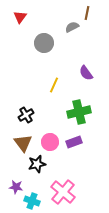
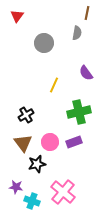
red triangle: moved 3 px left, 1 px up
gray semicircle: moved 5 px right, 6 px down; rotated 128 degrees clockwise
